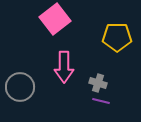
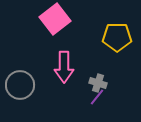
gray circle: moved 2 px up
purple line: moved 4 px left, 4 px up; rotated 66 degrees counterclockwise
